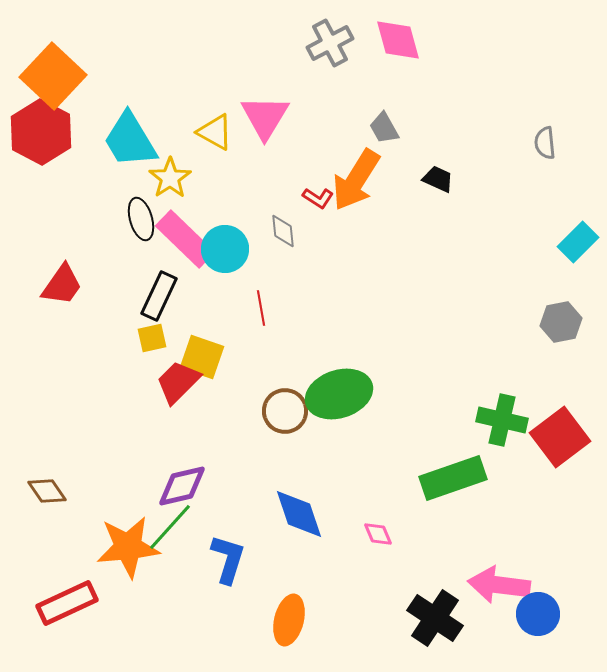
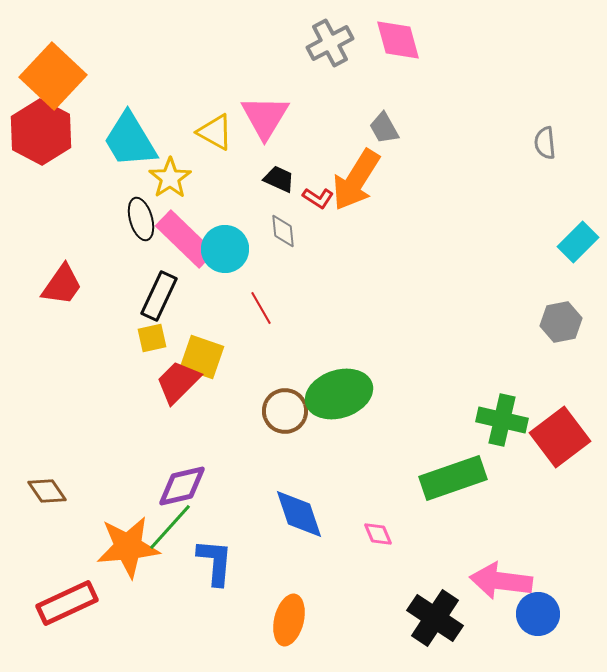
black trapezoid at (438, 179): moved 159 px left
red line at (261, 308): rotated 20 degrees counterclockwise
blue L-shape at (228, 559): moved 13 px left, 3 px down; rotated 12 degrees counterclockwise
pink arrow at (499, 585): moved 2 px right, 4 px up
